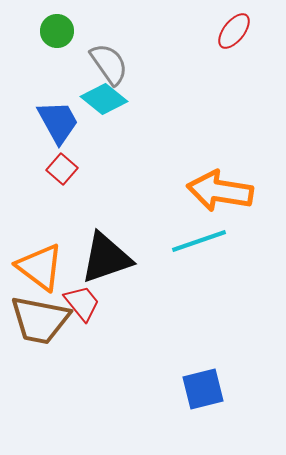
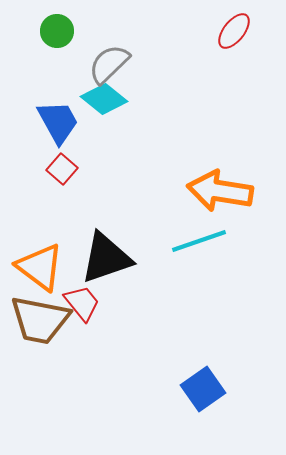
gray semicircle: rotated 99 degrees counterclockwise
blue square: rotated 21 degrees counterclockwise
